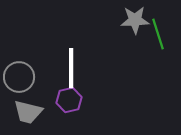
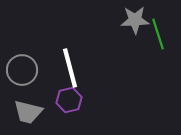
white line: moved 1 px left; rotated 15 degrees counterclockwise
gray circle: moved 3 px right, 7 px up
